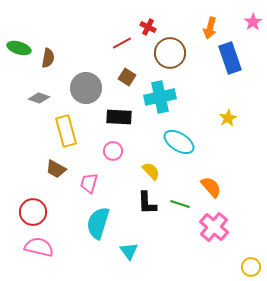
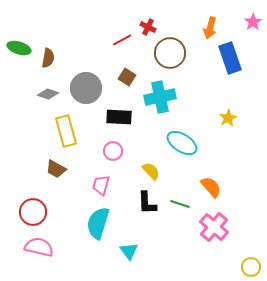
red line: moved 3 px up
gray diamond: moved 9 px right, 4 px up
cyan ellipse: moved 3 px right, 1 px down
pink trapezoid: moved 12 px right, 2 px down
